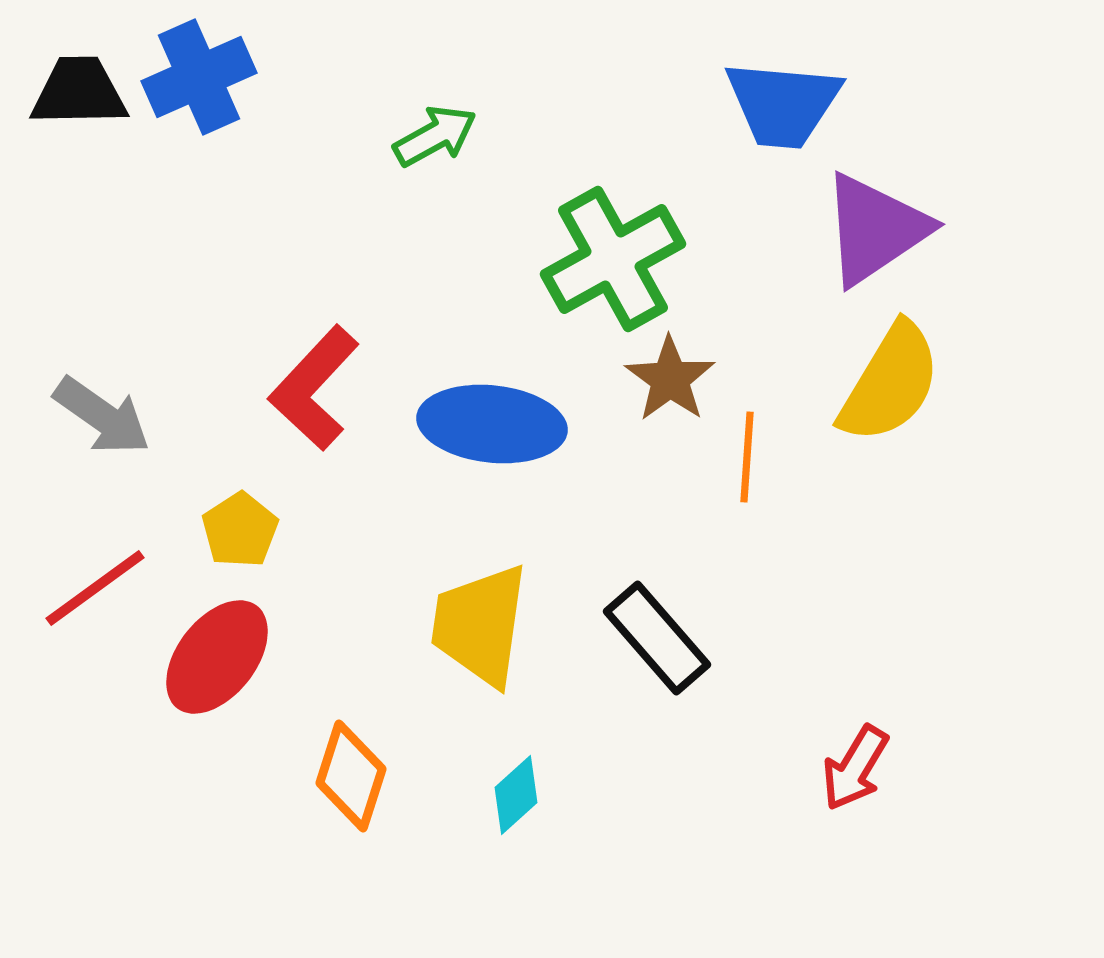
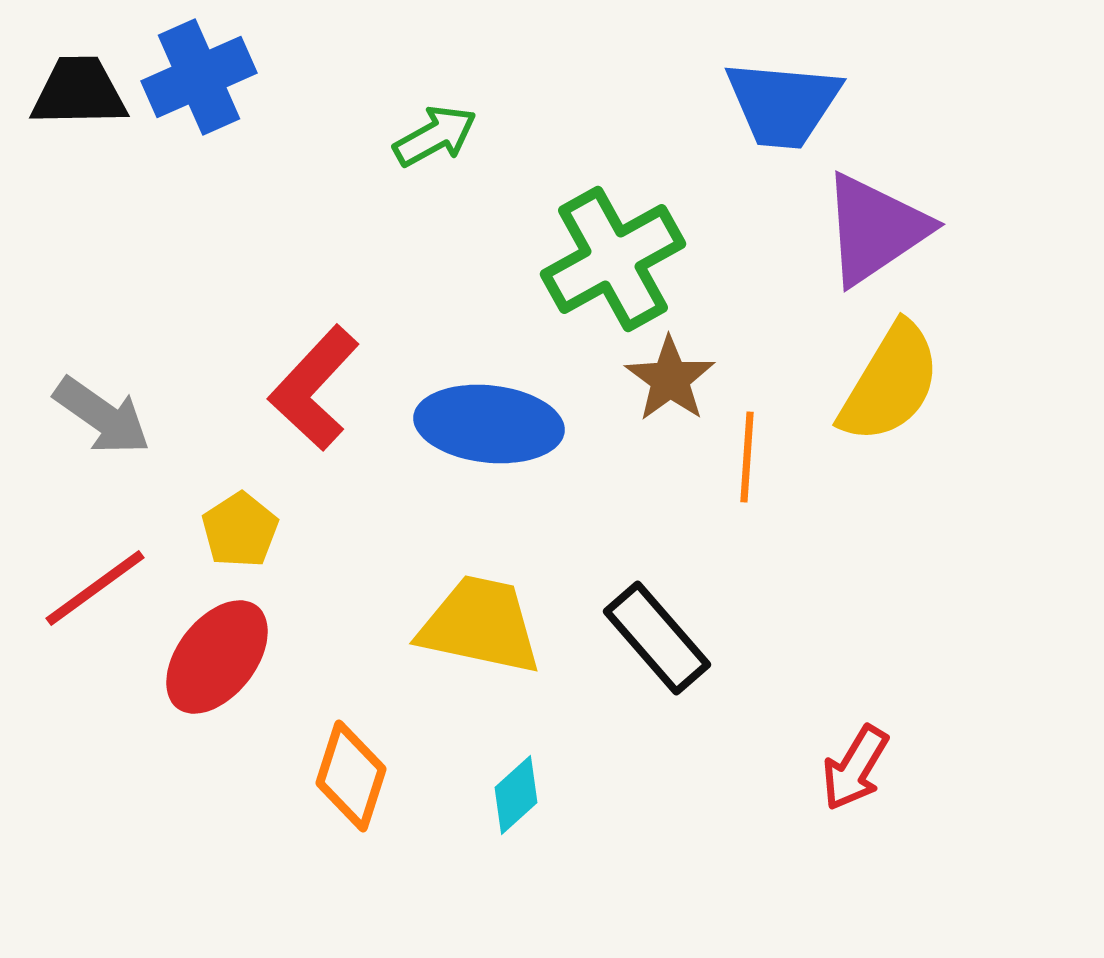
blue ellipse: moved 3 px left
yellow trapezoid: rotated 94 degrees clockwise
